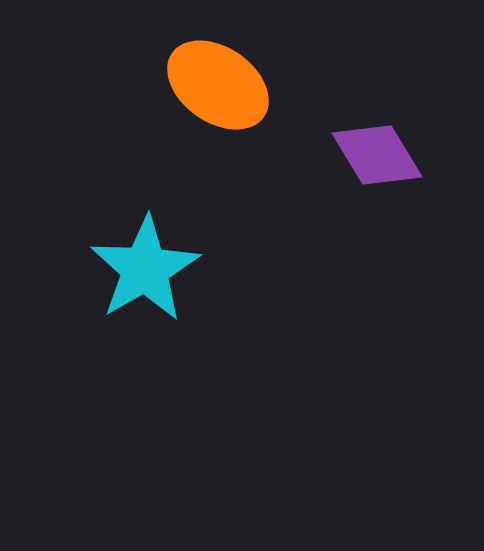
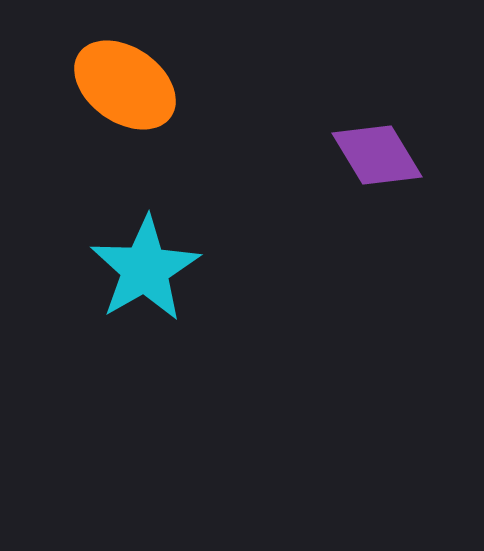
orange ellipse: moved 93 px left
